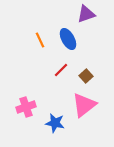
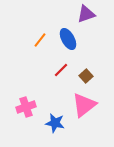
orange line: rotated 63 degrees clockwise
